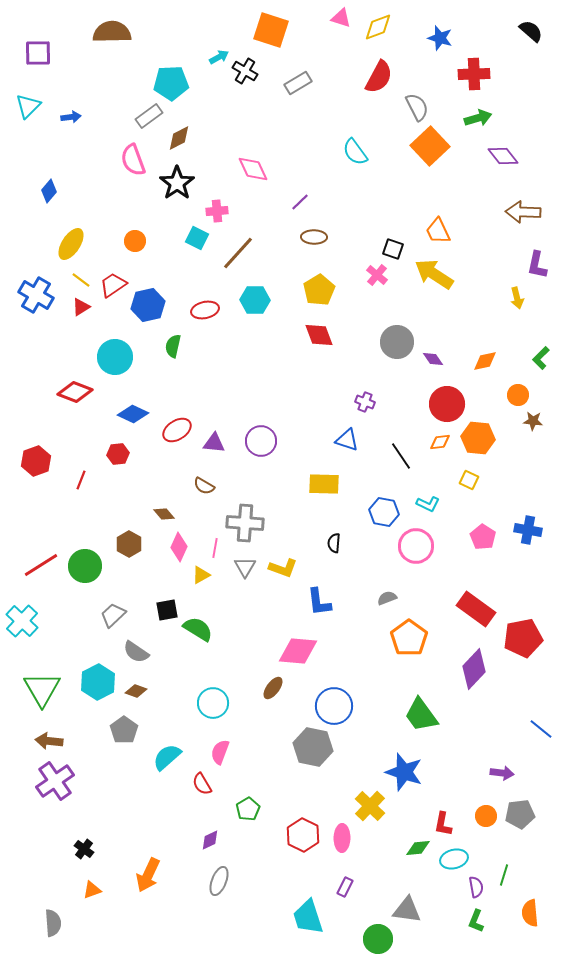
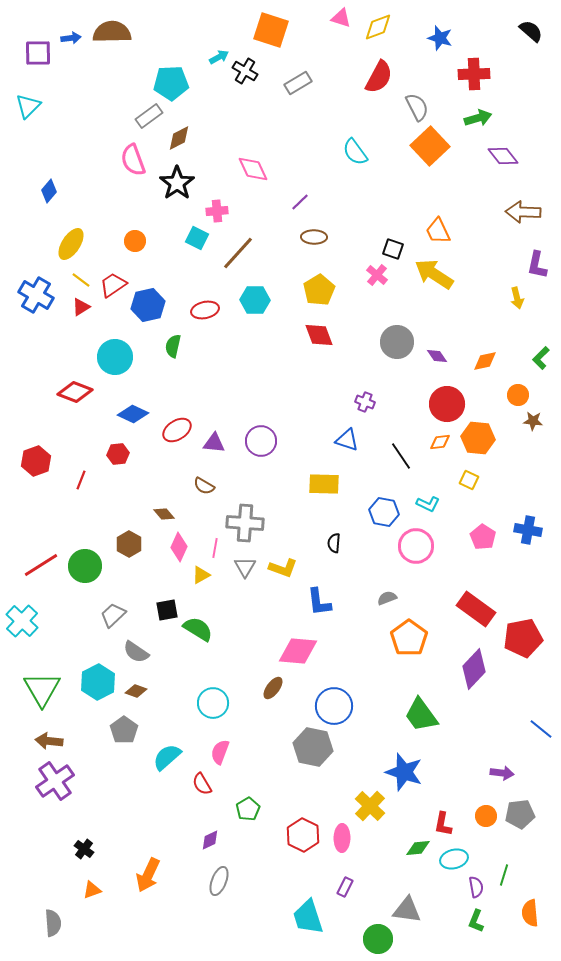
blue arrow at (71, 117): moved 79 px up
purple diamond at (433, 359): moved 4 px right, 3 px up
